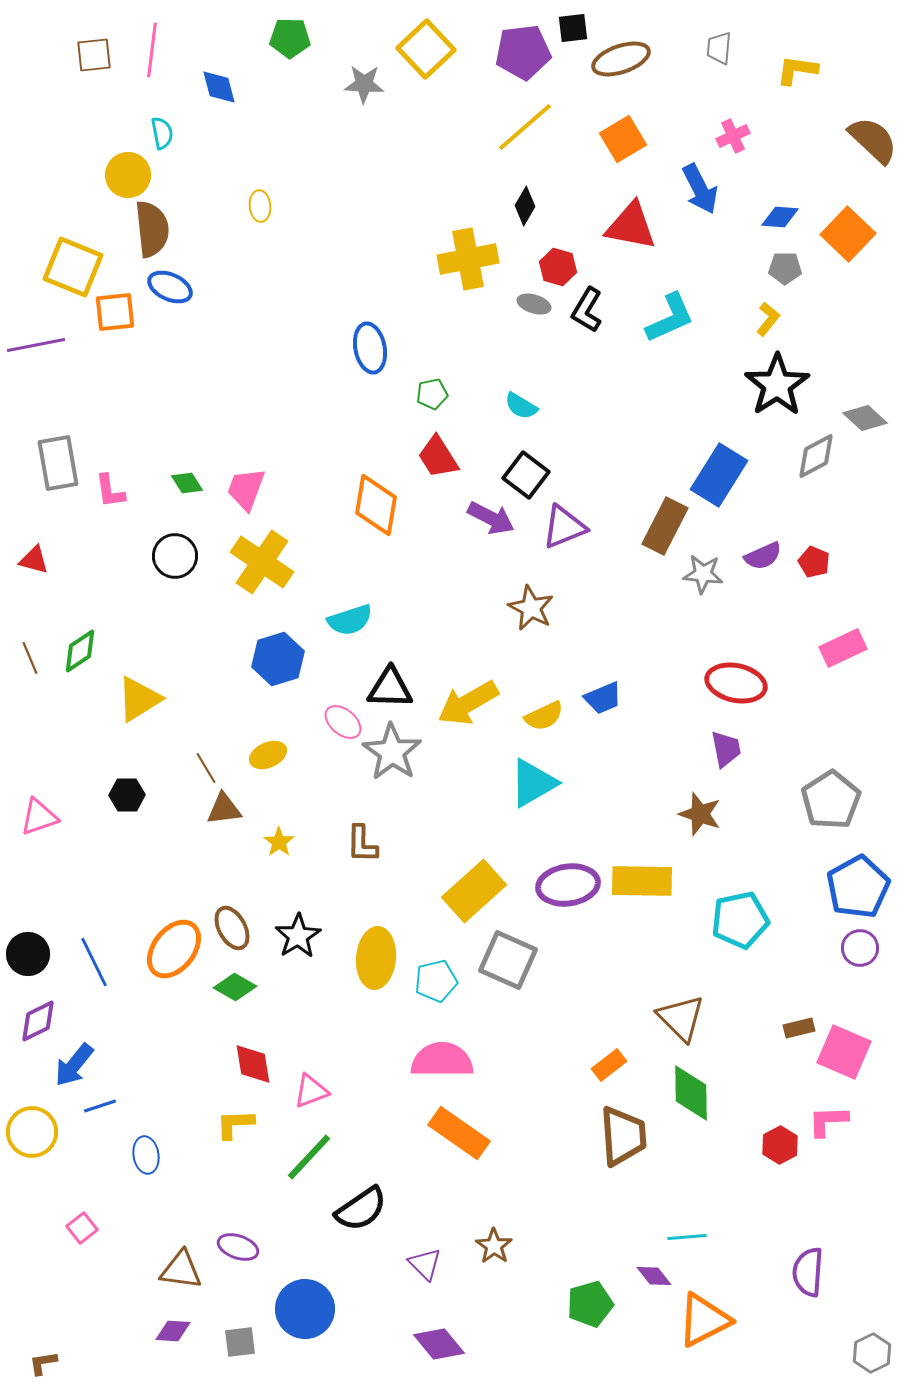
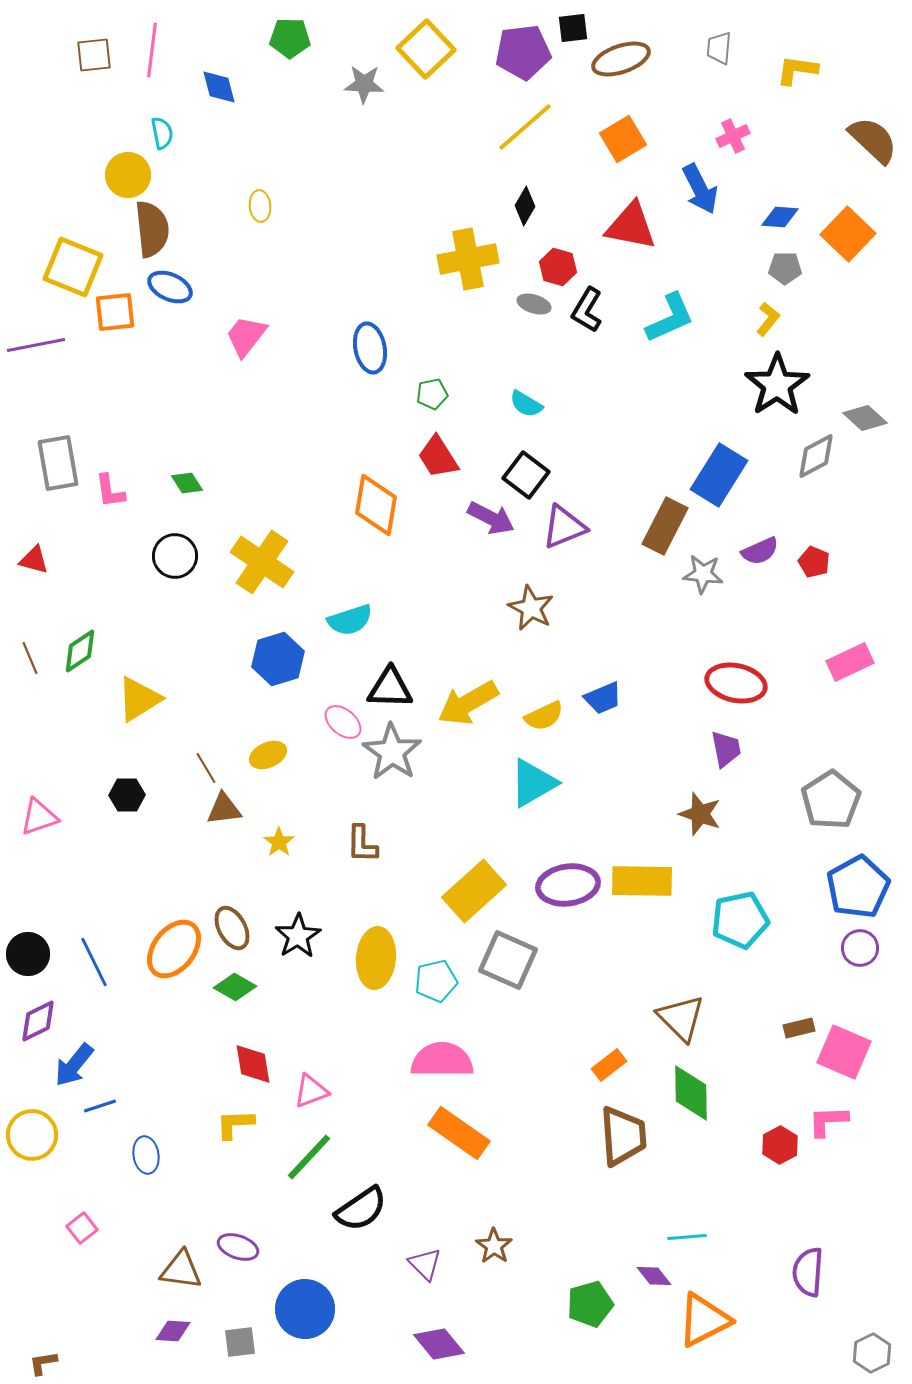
cyan semicircle at (521, 406): moved 5 px right, 2 px up
pink trapezoid at (246, 489): moved 153 px up; rotated 18 degrees clockwise
purple semicircle at (763, 556): moved 3 px left, 5 px up
pink rectangle at (843, 648): moved 7 px right, 14 px down
yellow circle at (32, 1132): moved 3 px down
